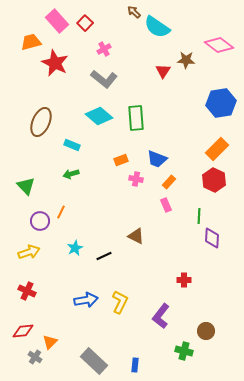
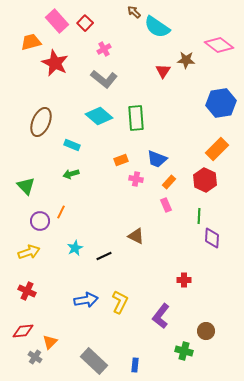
red hexagon at (214, 180): moved 9 px left
